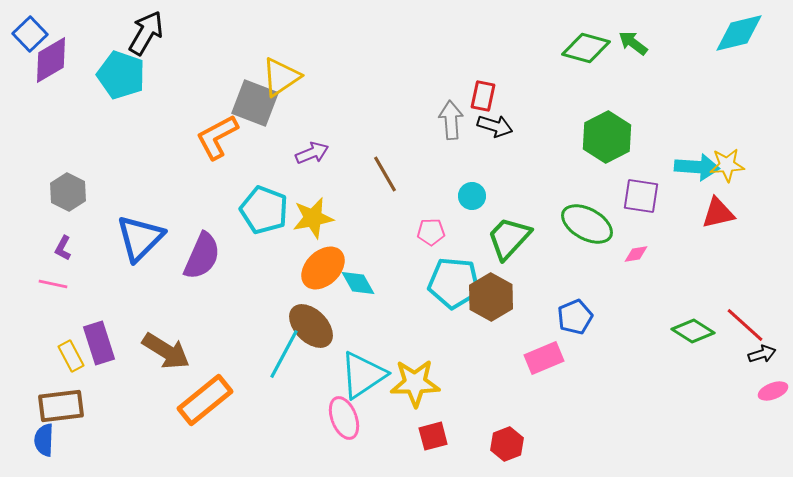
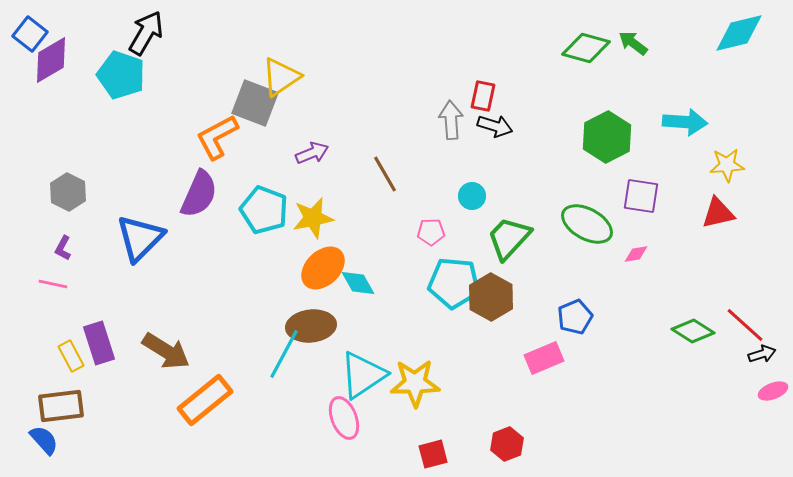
blue square at (30, 34): rotated 8 degrees counterclockwise
cyan arrow at (697, 167): moved 12 px left, 45 px up
purple semicircle at (202, 256): moved 3 px left, 62 px up
brown ellipse at (311, 326): rotated 51 degrees counterclockwise
red square at (433, 436): moved 18 px down
blue semicircle at (44, 440): rotated 136 degrees clockwise
